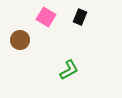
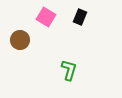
green L-shape: rotated 45 degrees counterclockwise
